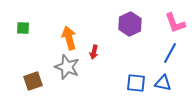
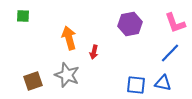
purple hexagon: rotated 15 degrees clockwise
green square: moved 12 px up
blue line: rotated 15 degrees clockwise
gray star: moved 8 px down
blue square: moved 2 px down
